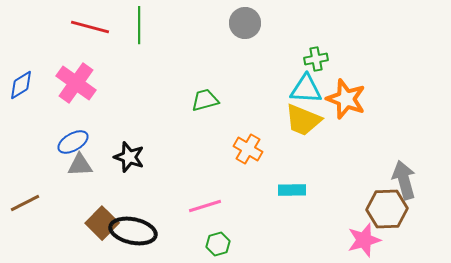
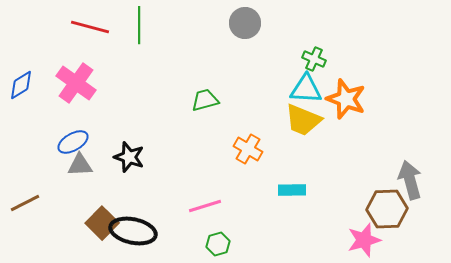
green cross: moved 2 px left; rotated 35 degrees clockwise
gray arrow: moved 6 px right
